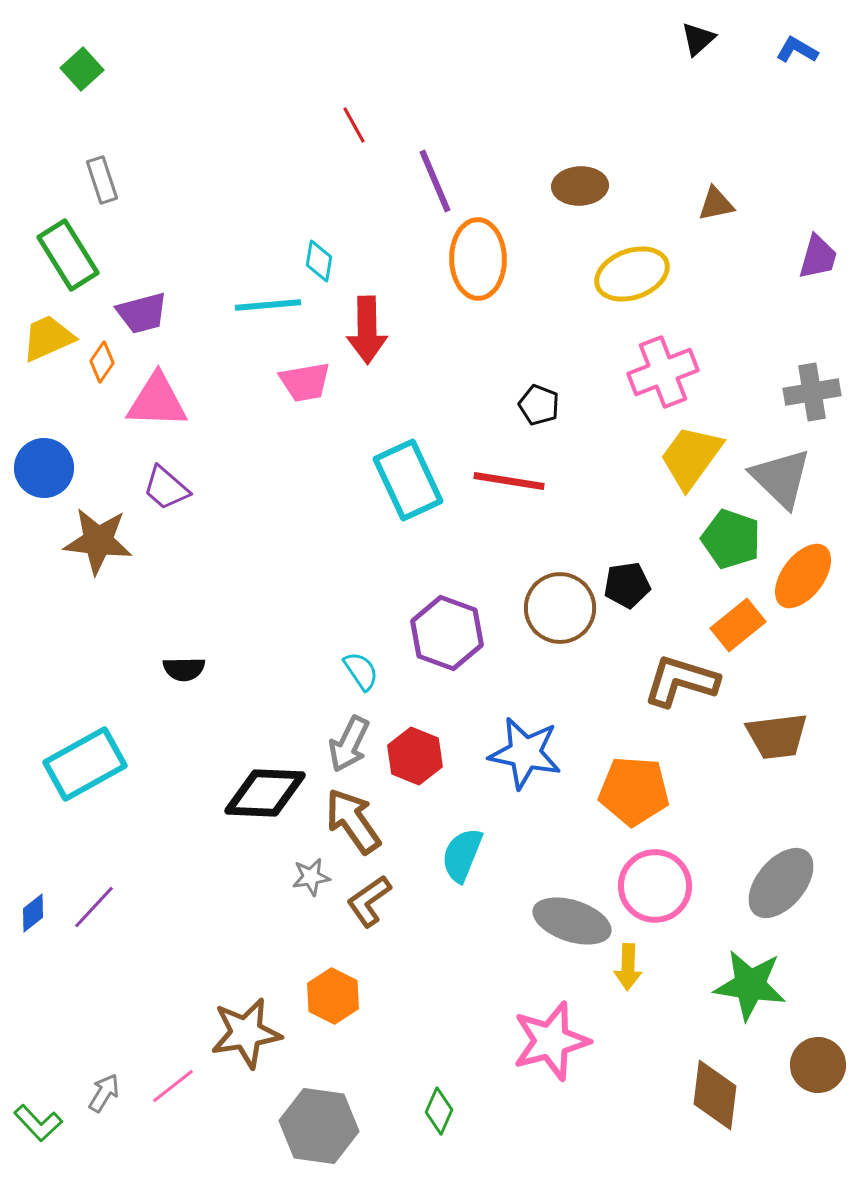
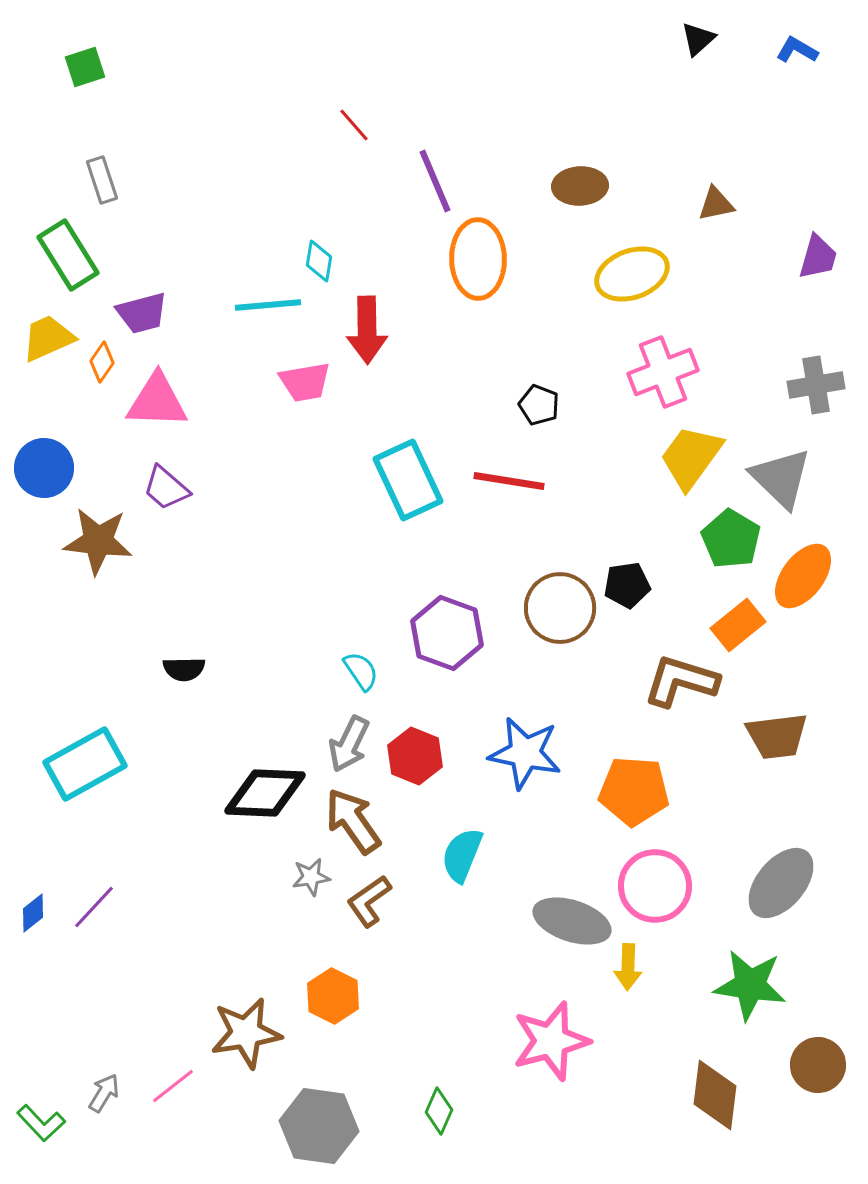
green square at (82, 69): moved 3 px right, 2 px up; rotated 24 degrees clockwise
red line at (354, 125): rotated 12 degrees counterclockwise
gray cross at (812, 392): moved 4 px right, 7 px up
green pentagon at (731, 539): rotated 12 degrees clockwise
green L-shape at (38, 1123): moved 3 px right
